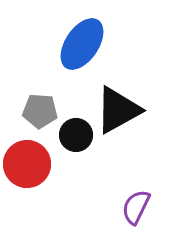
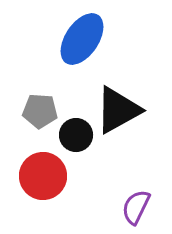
blue ellipse: moved 5 px up
red circle: moved 16 px right, 12 px down
